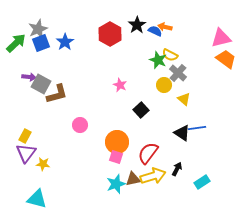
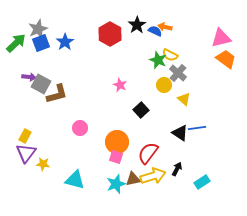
pink circle: moved 3 px down
black triangle: moved 2 px left
cyan triangle: moved 38 px right, 19 px up
